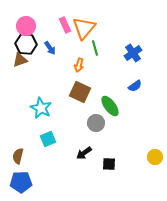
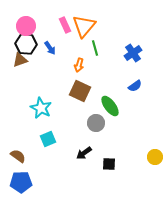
orange triangle: moved 2 px up
brown square: moved 1 px up
brown semicircle: rotated 112 degrees clockwise
